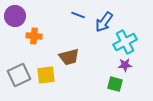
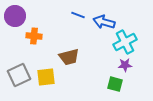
blue arrow: rotated 70 degrees clockwise
yellow square: moved 2 px down
